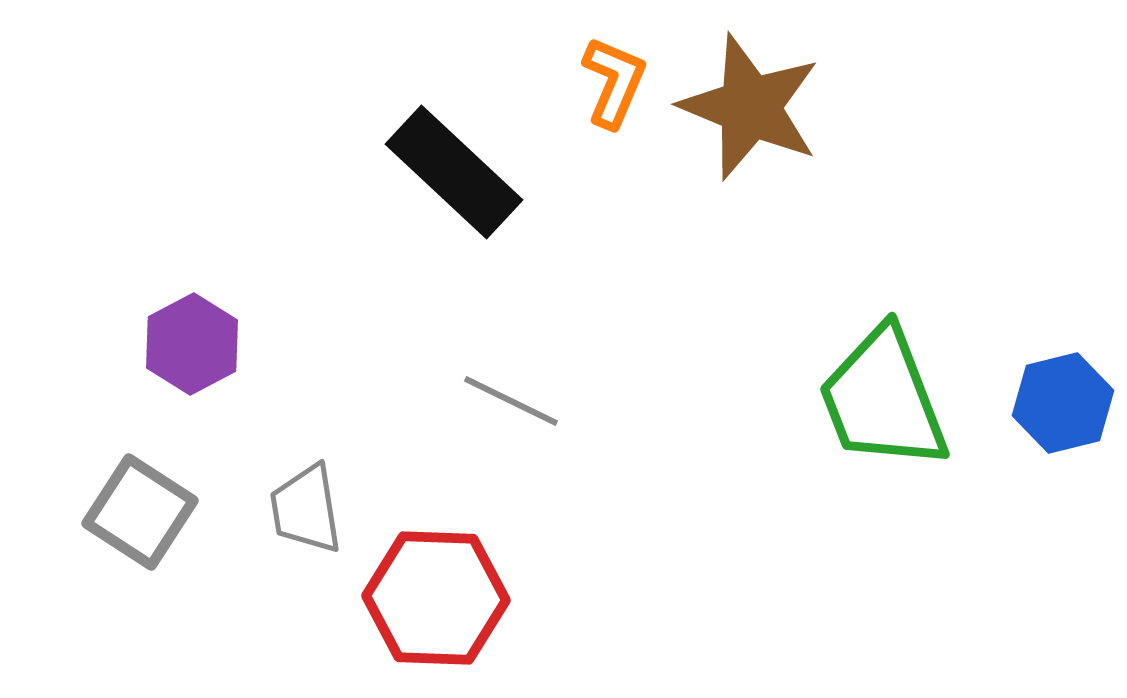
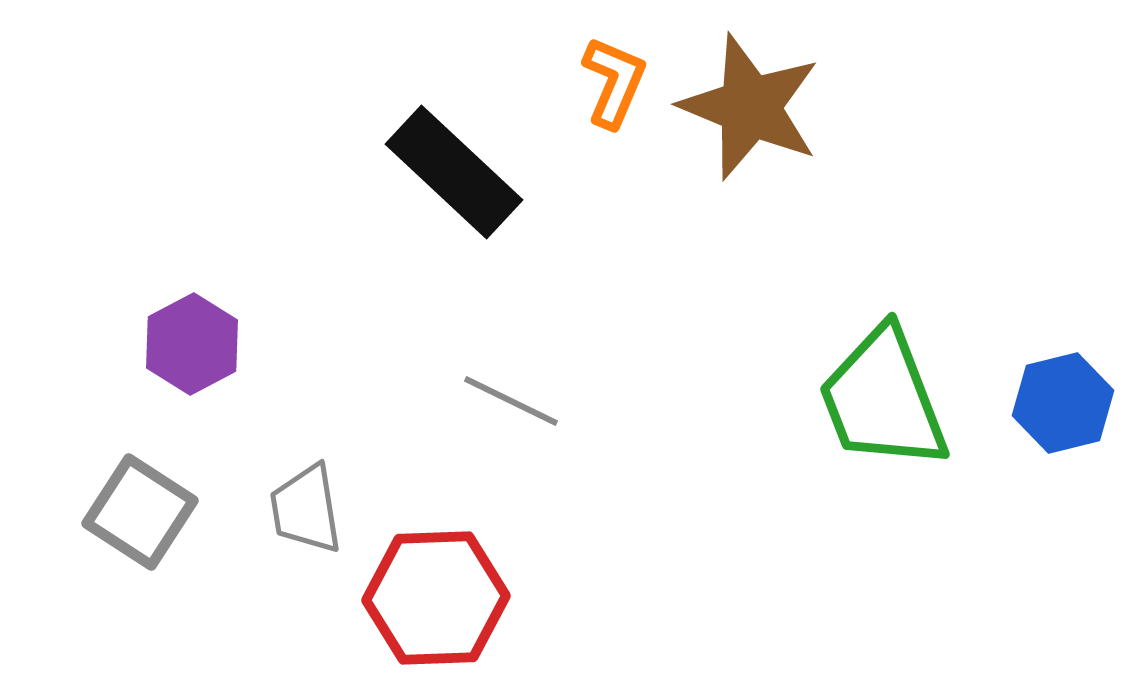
red hexagon: rotated 4 degrees counterclockwise
